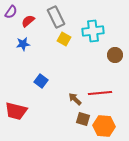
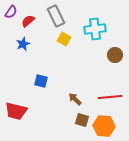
gray rectangle: moved 1 px up
cyan cross: moved 2 px right, 2 px up
blue star: rotated 16 degrees counterclockwise
blue square: rotated 24 degrees counterclockwise
red line: moved 10 px right, 4 px down
brown square: moved 1 px left, 1 px down
